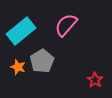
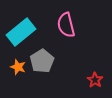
pink semicircle: rotated 55 degrees counterclockwise
cyan rectangle: moved 1 px down
